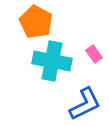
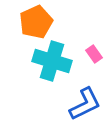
orange pentagon: rotated 20 degrees clockwise
cyan cross: rotated 6 degrees clockwise
